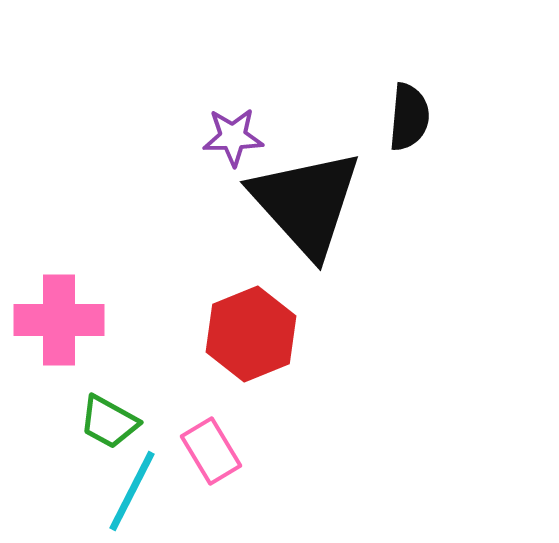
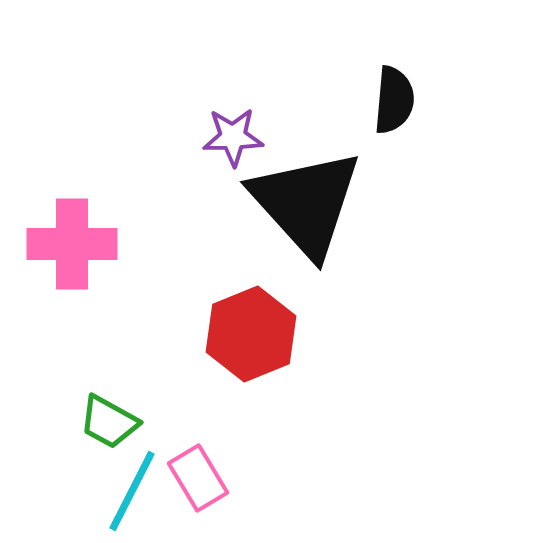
black semicircle: moved 15 px left, 17 px up
pink cross: moved 13 px right, 76 px up
pink rectangle: moved 13 px left, 27 px down
